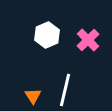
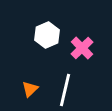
pink cross: moved 6 px left, 8 px down
orange triangle: moved 3 px left, 7 px up; rotated 18 degrees clockwise
